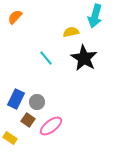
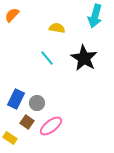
orange semicircle: moved 3 px left, 2 px up
yellow semicircle: moved 14 px left, 4 px up; rotated 21 degrees clockwise
cyan line: moved 1 px right
gray circle: moved 1 px down
brown square: moved 1 px left, 2 px down
